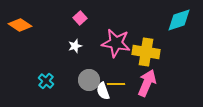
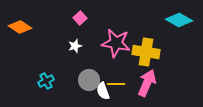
cyan diamond: rotated 48 degrees clockwise
orange diamond: moved 2 px down
cyan cross: rotated 21 degrees clockwise
